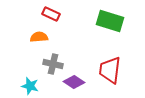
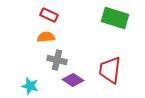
red rectangle: moved 2 px left, 1 px down
green rectangle: moved 5 px right, 3 px up
orange semicircle: moved 7 px right
gray cross: moved 4 px right, 4 px up
purple diamond: moved 1 px left, 2 px up
